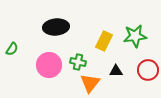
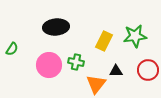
green cross: moved 2 px left
orange triangle: moved 6 px right, 1 px down
